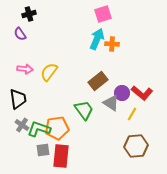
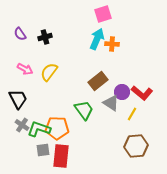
black cross: moved 16 px right, 23 px down
pink arrow: rotated 21 degrees clockwise
purple circle: moved 1 px up
black trapezoid: rotated 20 degrees counterclockwise
orange pentagon: rotated 10 degrees clockwise
